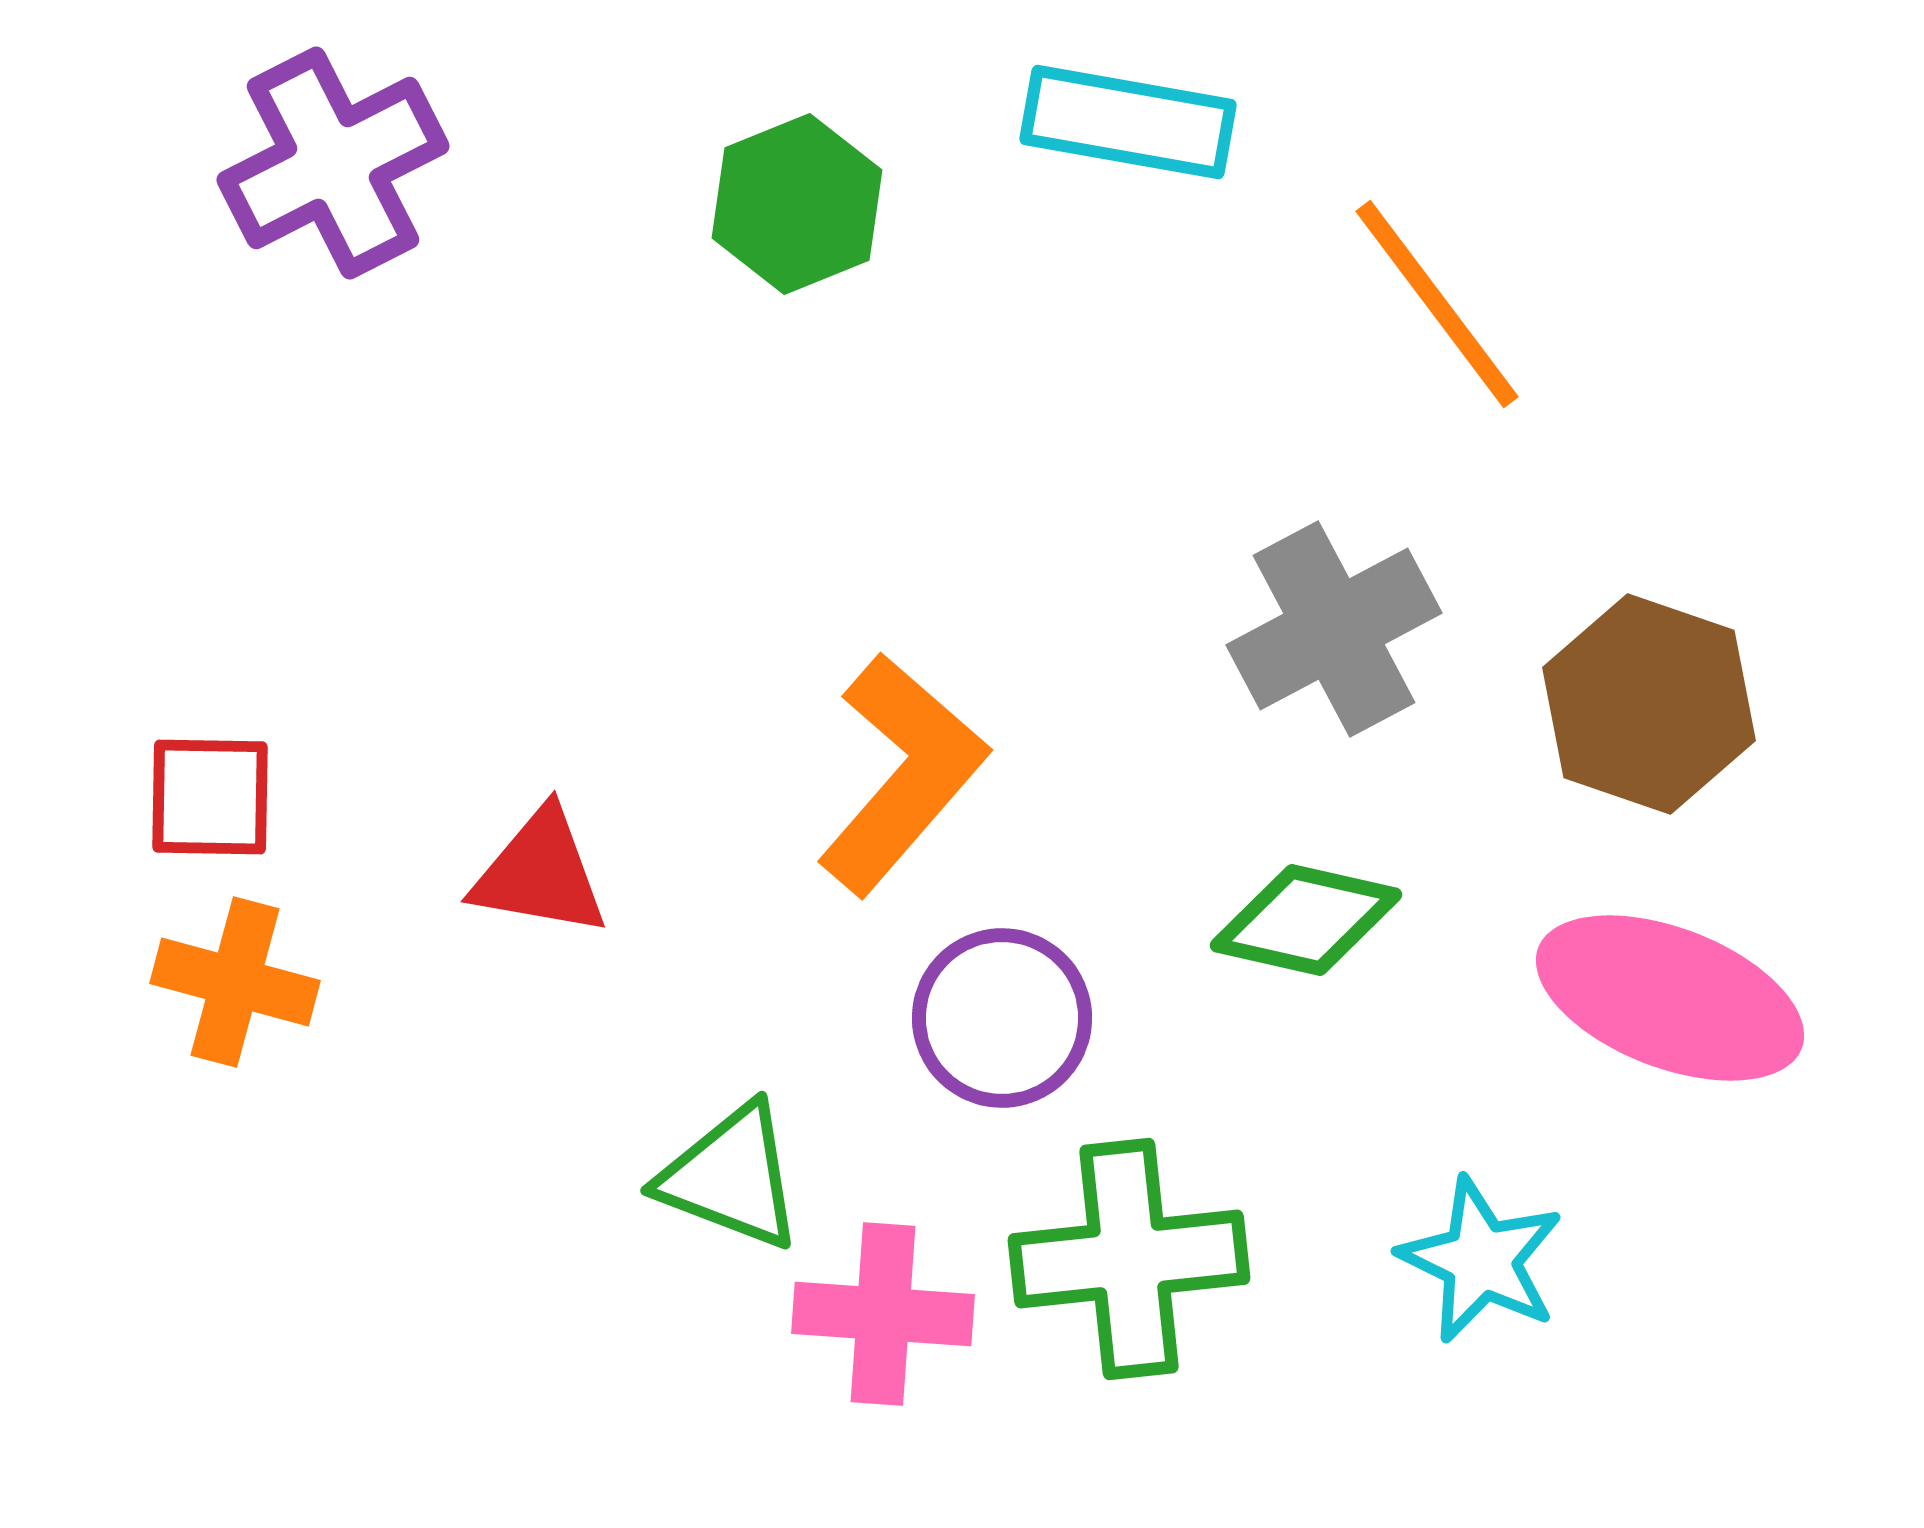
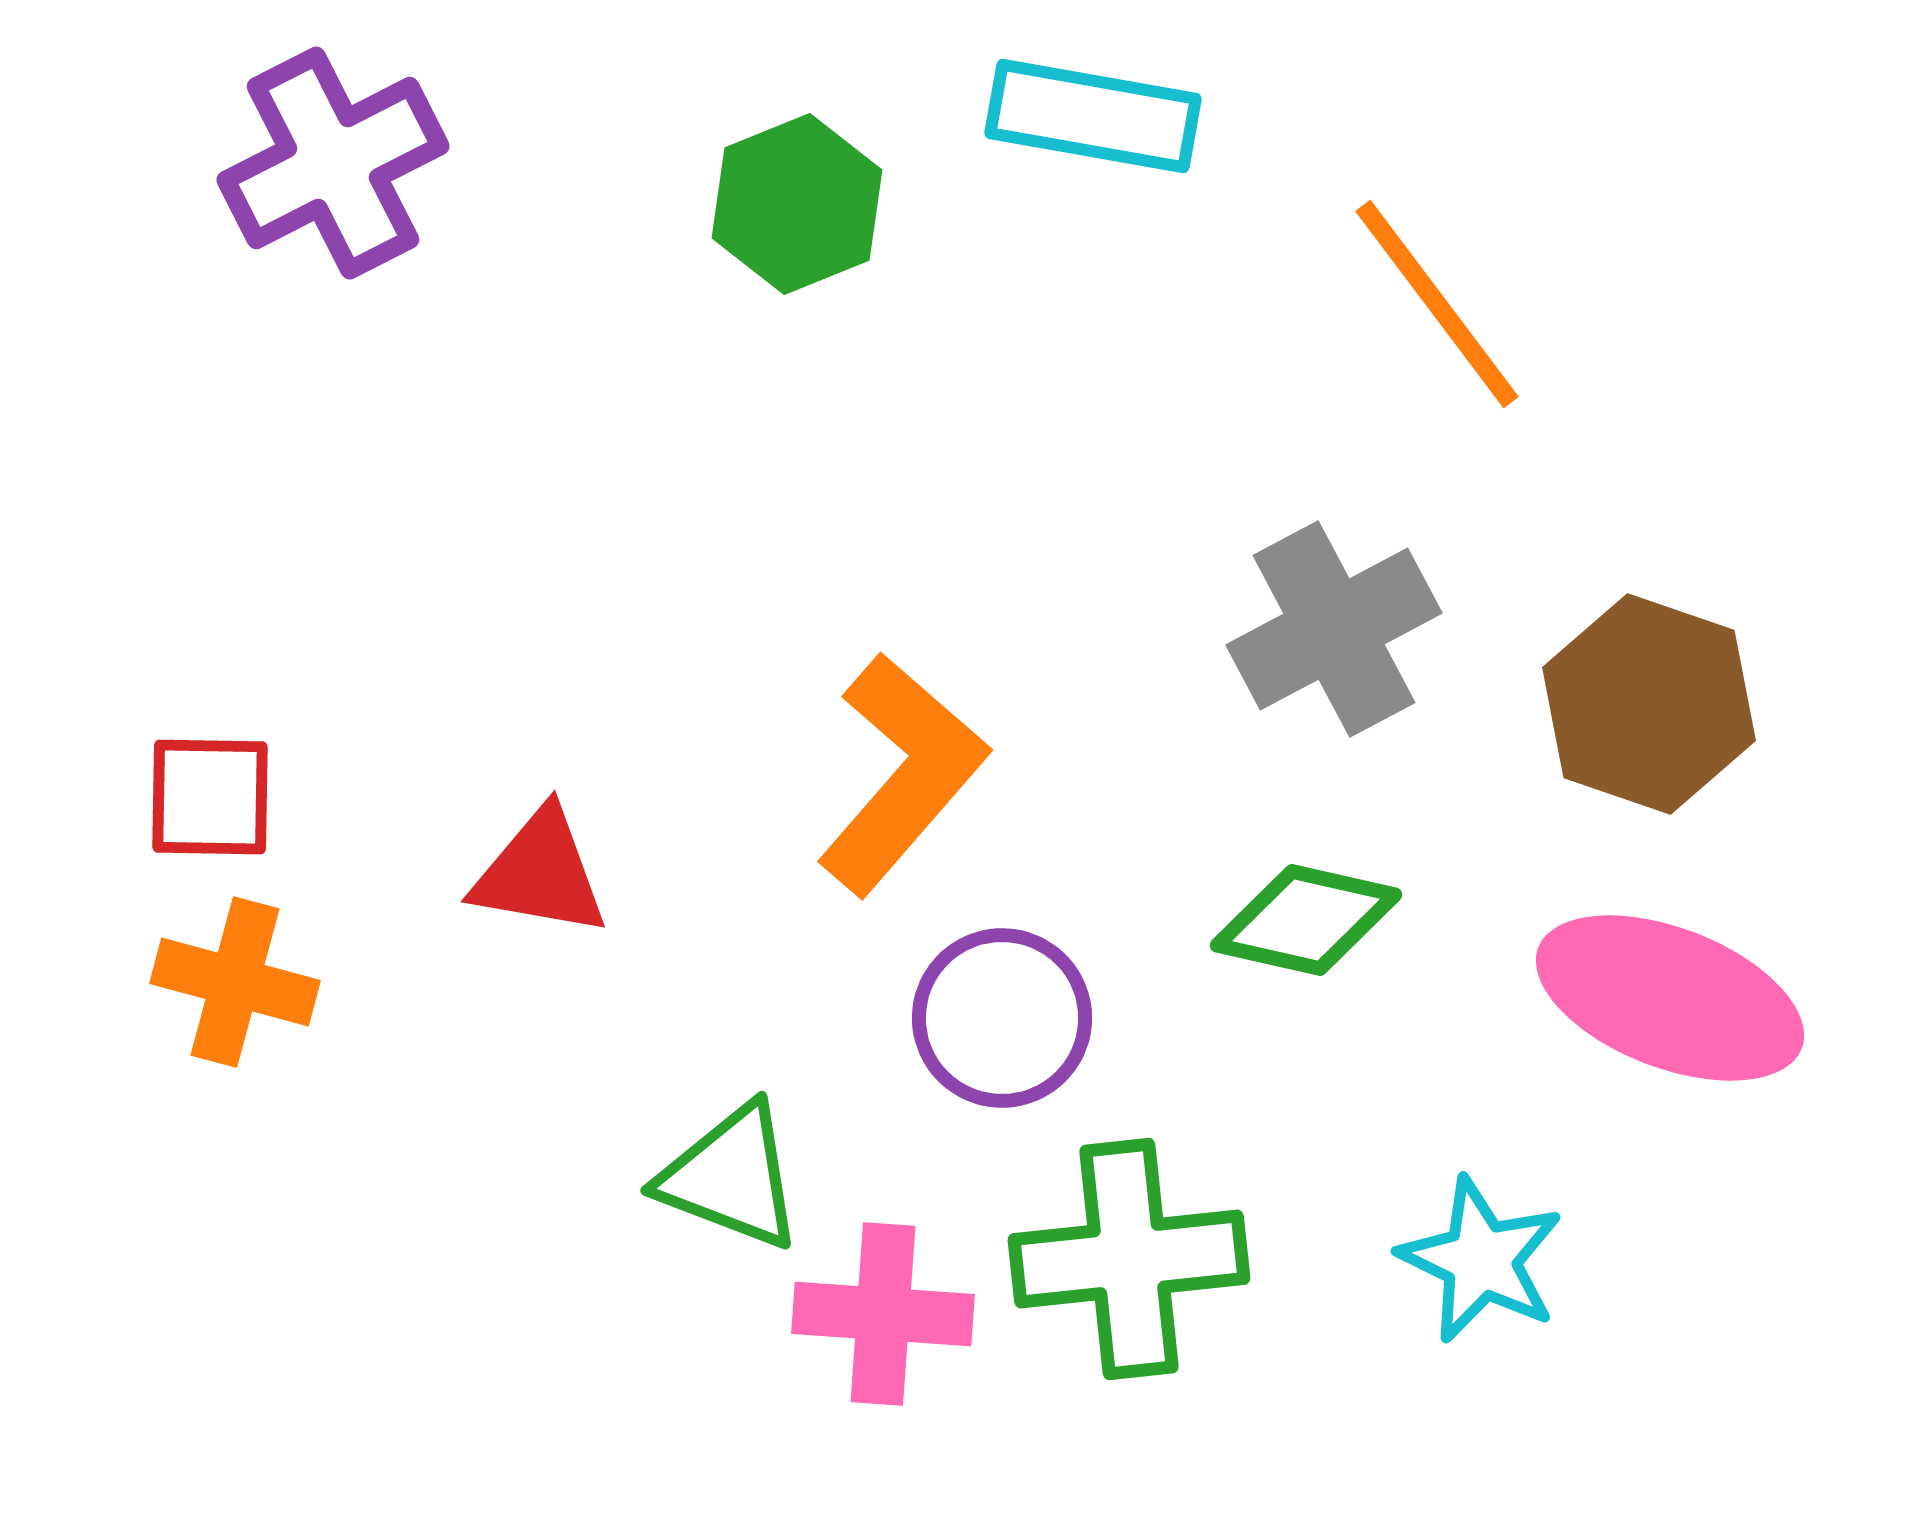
cyan rectangle: moved 35 px left, 6 px up
